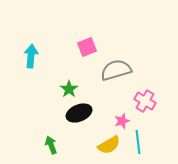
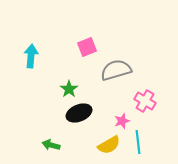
green arrow: rotated 54 degrees counterclockwise
